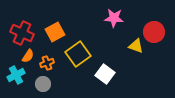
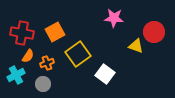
red cross: rotated 15 degrees counterclockwise
